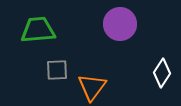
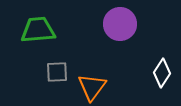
gray square: moved 2 px down
